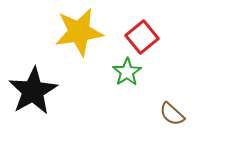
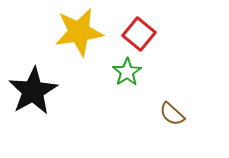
red square: moved 3 px left, 3 px up; rotated 12 degrees counterclockwise
